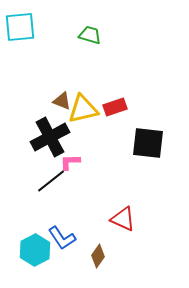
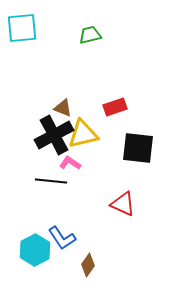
cyan square: moved 2 px right, 1 px down
green trapezoid: rotated 30 degrees counterclockwise
brown triangle: moved 1 px right, 7 px down
yellow triangle: moved 25 px down
black cross: moved 4 px right, 2 px up
black square: moved 10 px left, 5 px down
pink L-shape: moved 1 px down; rotated 35 degrees clockwise
black line: rotated 44 degrees clockwise
red triangle: moved 15 px up
brown diamond: moved 10 px left, 9 px down
